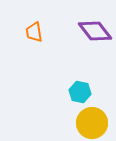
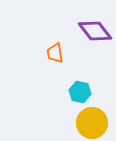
orange trapezoid: moved 21 px right, 21 px down
